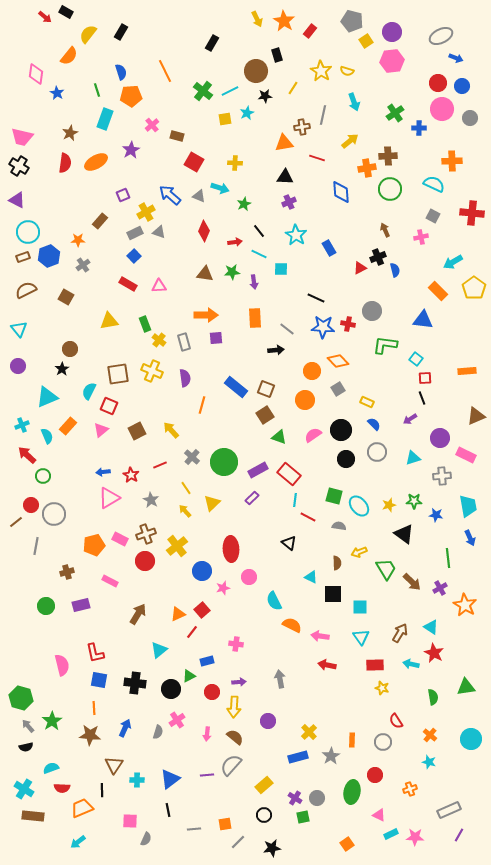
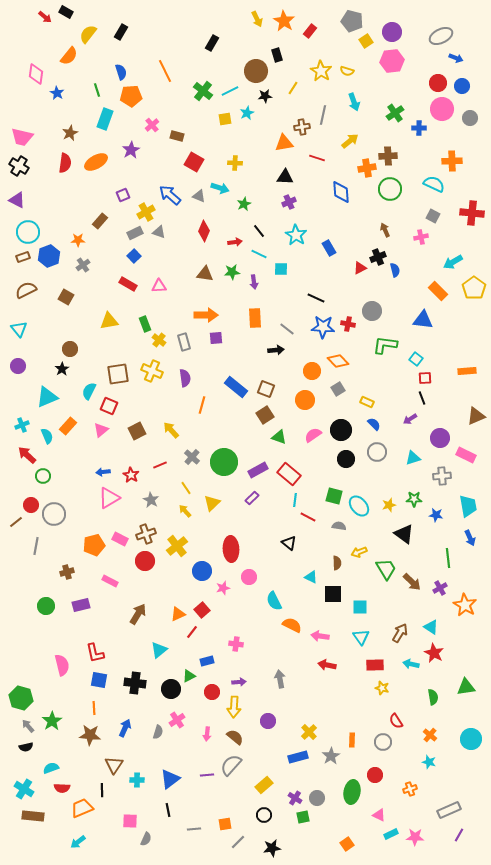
green star at (414, 501): moved 2 px up
